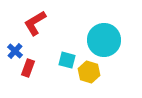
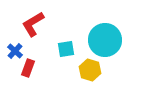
red L-shape: moved 2 px left, 1 px down
cyan circle: moved 1 px right
cyan square: moved 1 px left, 11 px up; rotated 24 degrees counterclockwise
yellow hexagon: moved 1 px right, 2 px up
